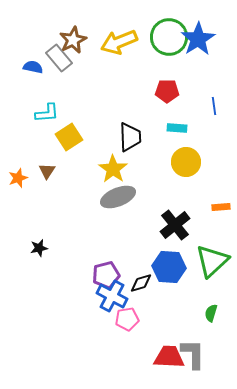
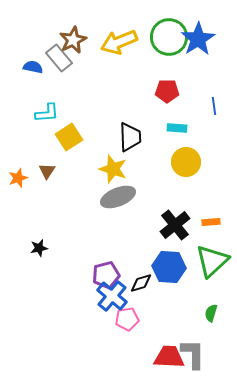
yellow star: rotated 16 degrees counterclockwise
orange rectangle: moved 10 px left, 15 px down
blue cross: rotated 12 degrees clockwise
